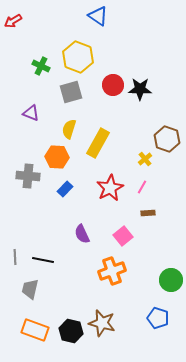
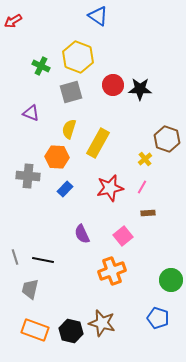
red star: rotated 16 degrees clockwise
gray line: rotated 14 degrees counterclockwise
